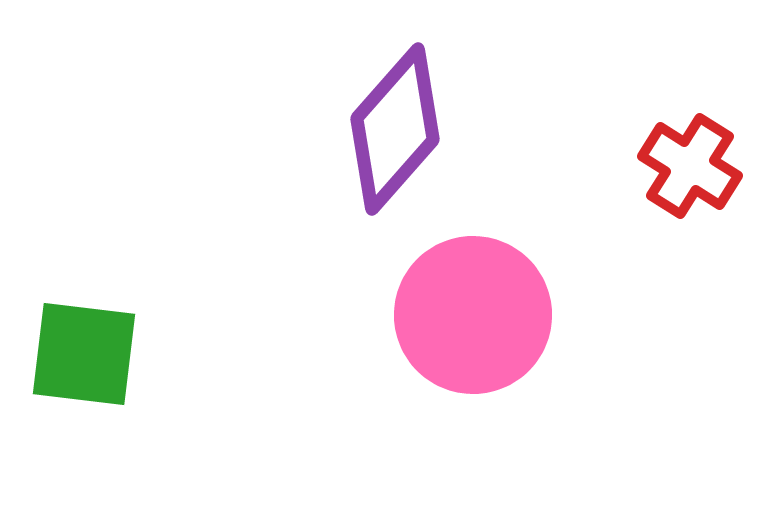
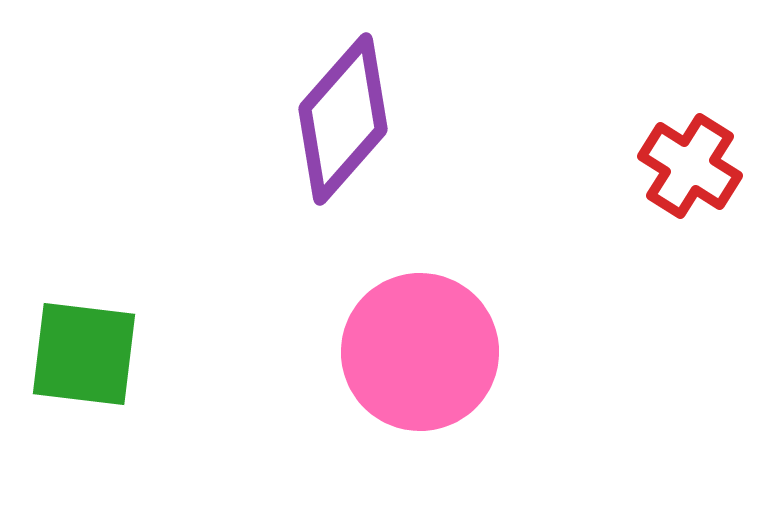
purple diamond: moved 52 px left, 10 px up
pink circle: moved 53 px left, 37 px down
